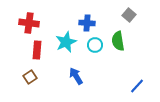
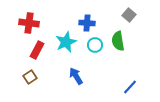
red rectangle: rotated 24 degrees clockwise
blue line: moved 7 px left, 1 px down
